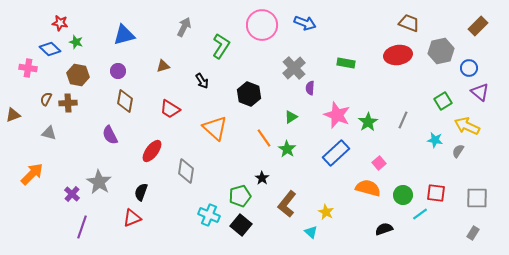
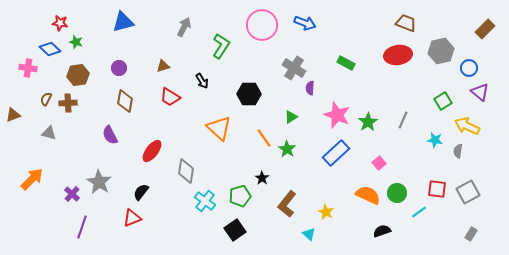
brown trapezoid at (409, 23): moved 3 px left
brown rectangle at (478, 26): moved 7 px right, 3 px down
blue triangle at (124, 35): moved 1 px left, 13 px up
green rectangle at (346, 63): rotated 18 degrees clockwise
gray cross at (294, 68): rotated 15 degrees counterclockwise
purple circle at (118, 71): moved 1 px right, 3 px up
brown hexagon at (78, 75): rotated 20 degrees counterclockwise
black hexagon at (249, 94): rotated 20 degrees counterclockwise
red trapezoid at (170, 109): moved 12 px up
orange triangle at (215, 128): moved 4 px right
gray semicircle at (458, 151): rotated 24 degrees counterclockwise
orange arrow at (32, 174): moved 5 px down
orange semicircle at (368, 188): moved 7 px down; rotated 10 degrees clockwise
black semicircle at (141, 192): rotated 18 degrees clockwise
red square at (436, 193): moved 1 px right, 4 px up
green circle at (403, 195): moved 6 px left, 2 px up
gray square at (477, 198): moved 9 px left, 6 px up; rotated 30 degrees counterclockwise
cyan line at (420, 214): moved 1 px left, 2 px up
cyan cross at (209, 215): moved 4 px left, 14 px up; rotated 15 degrees clockwise
black square at (241, 225): moved 6 px left, 5 px down; rotated 15 degrees clockwise
black semicircle at (384, 229): moved 2 px left, 2 px down
cyan triangle at (311, 232): moved 2 px left, 2 px down
gray rectangle at (473, 233): moved 2 px left, 1 px down
